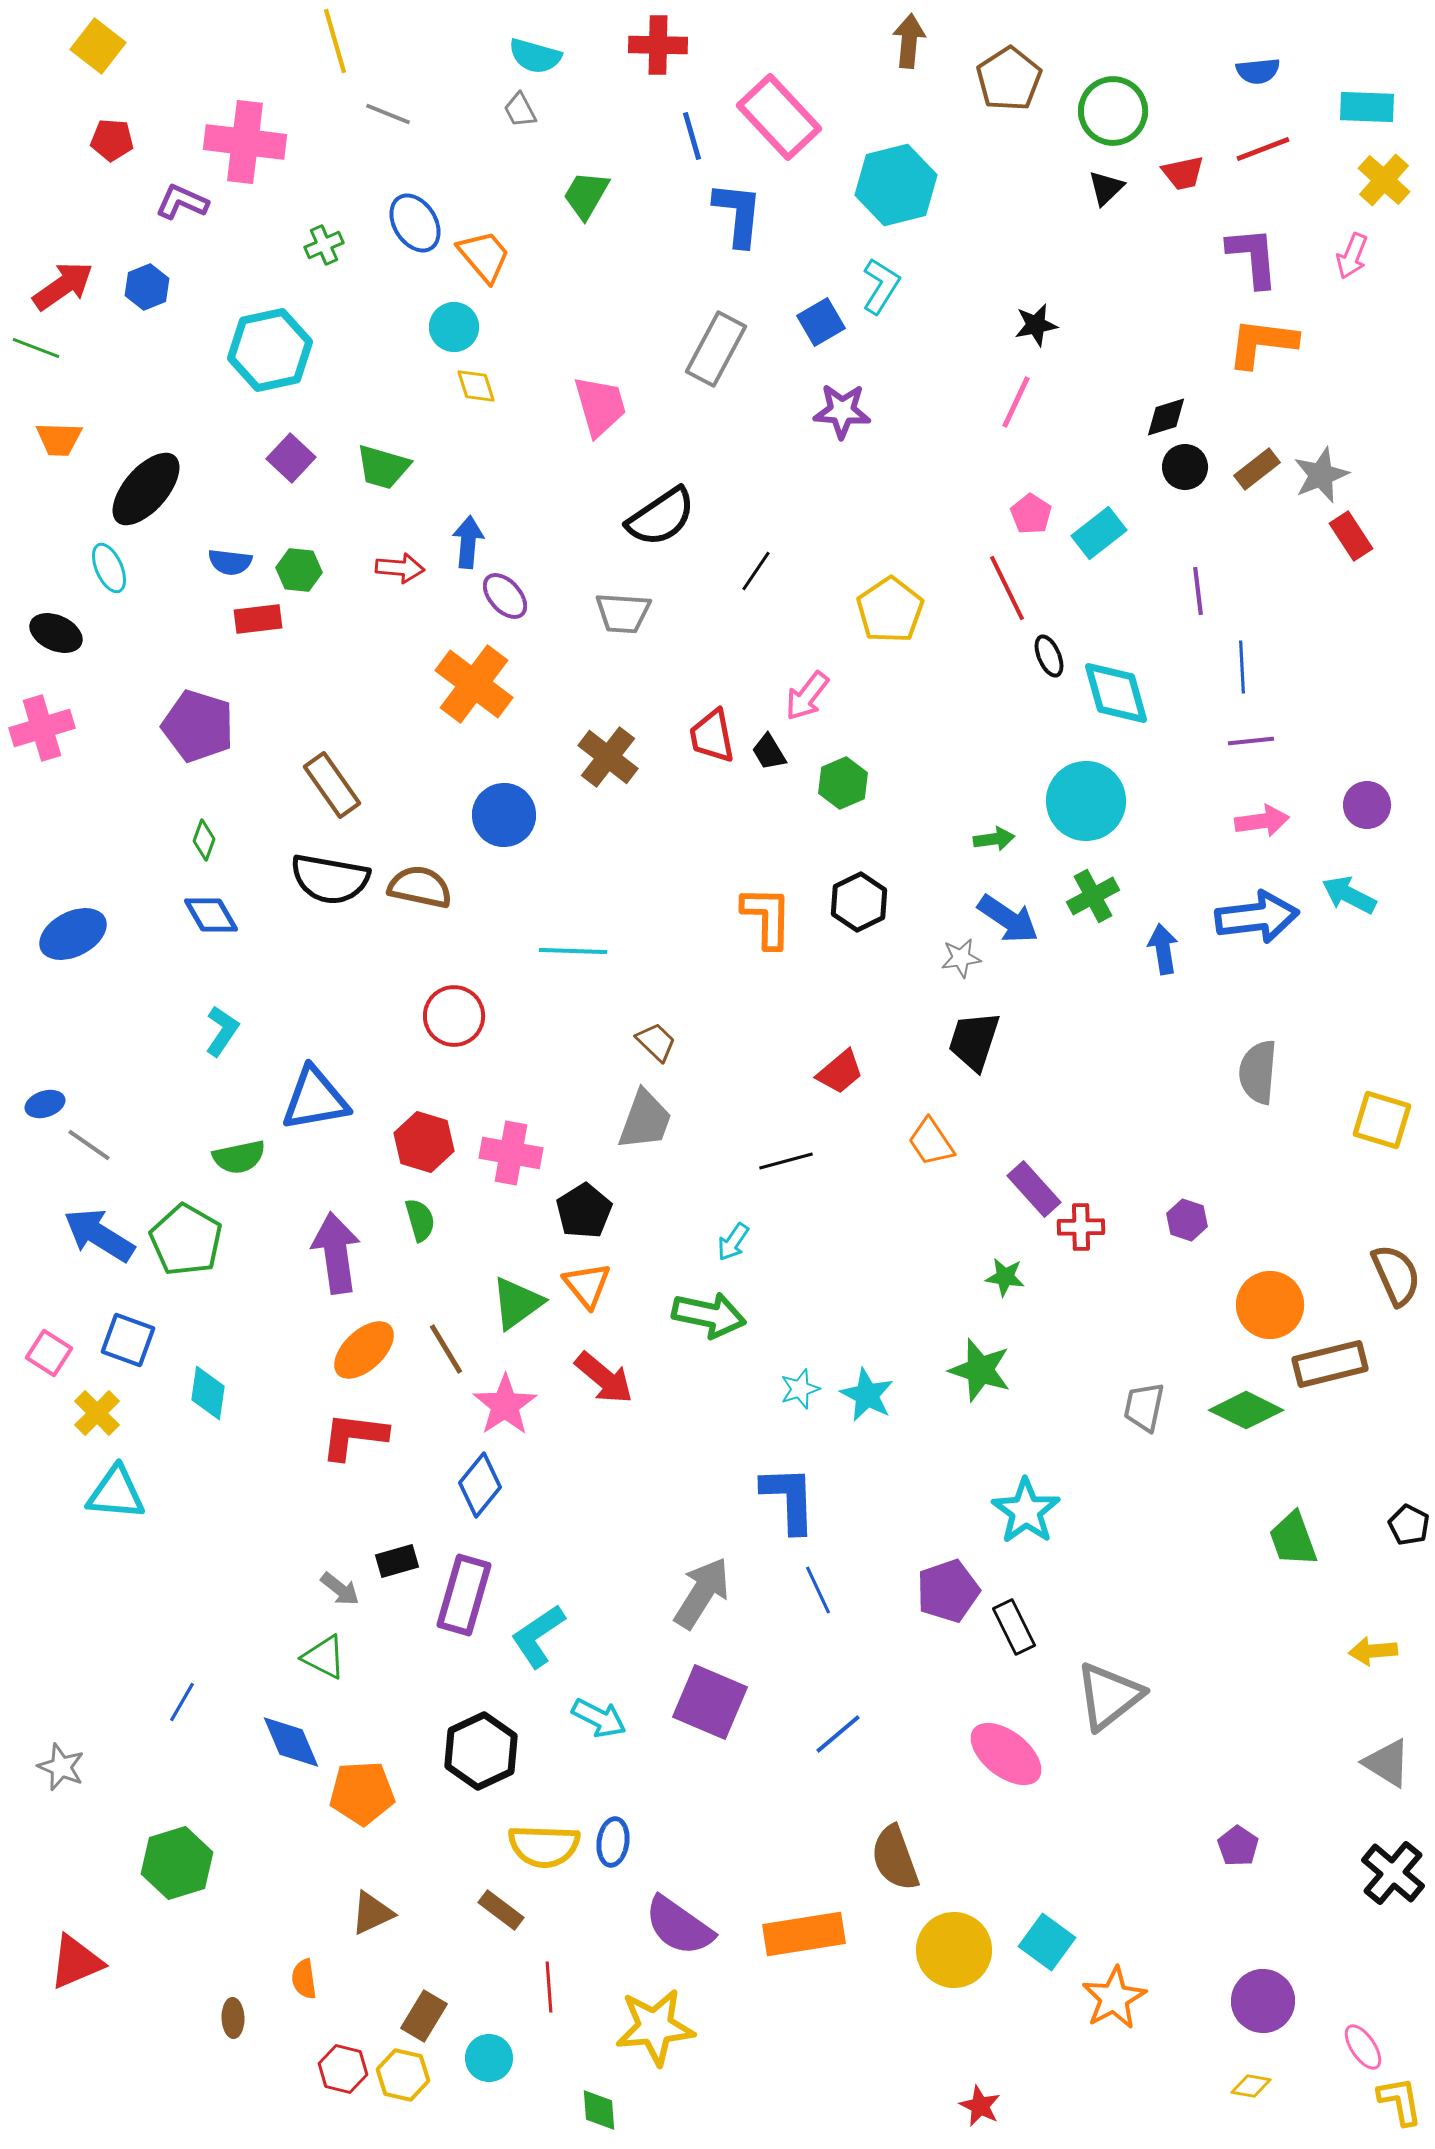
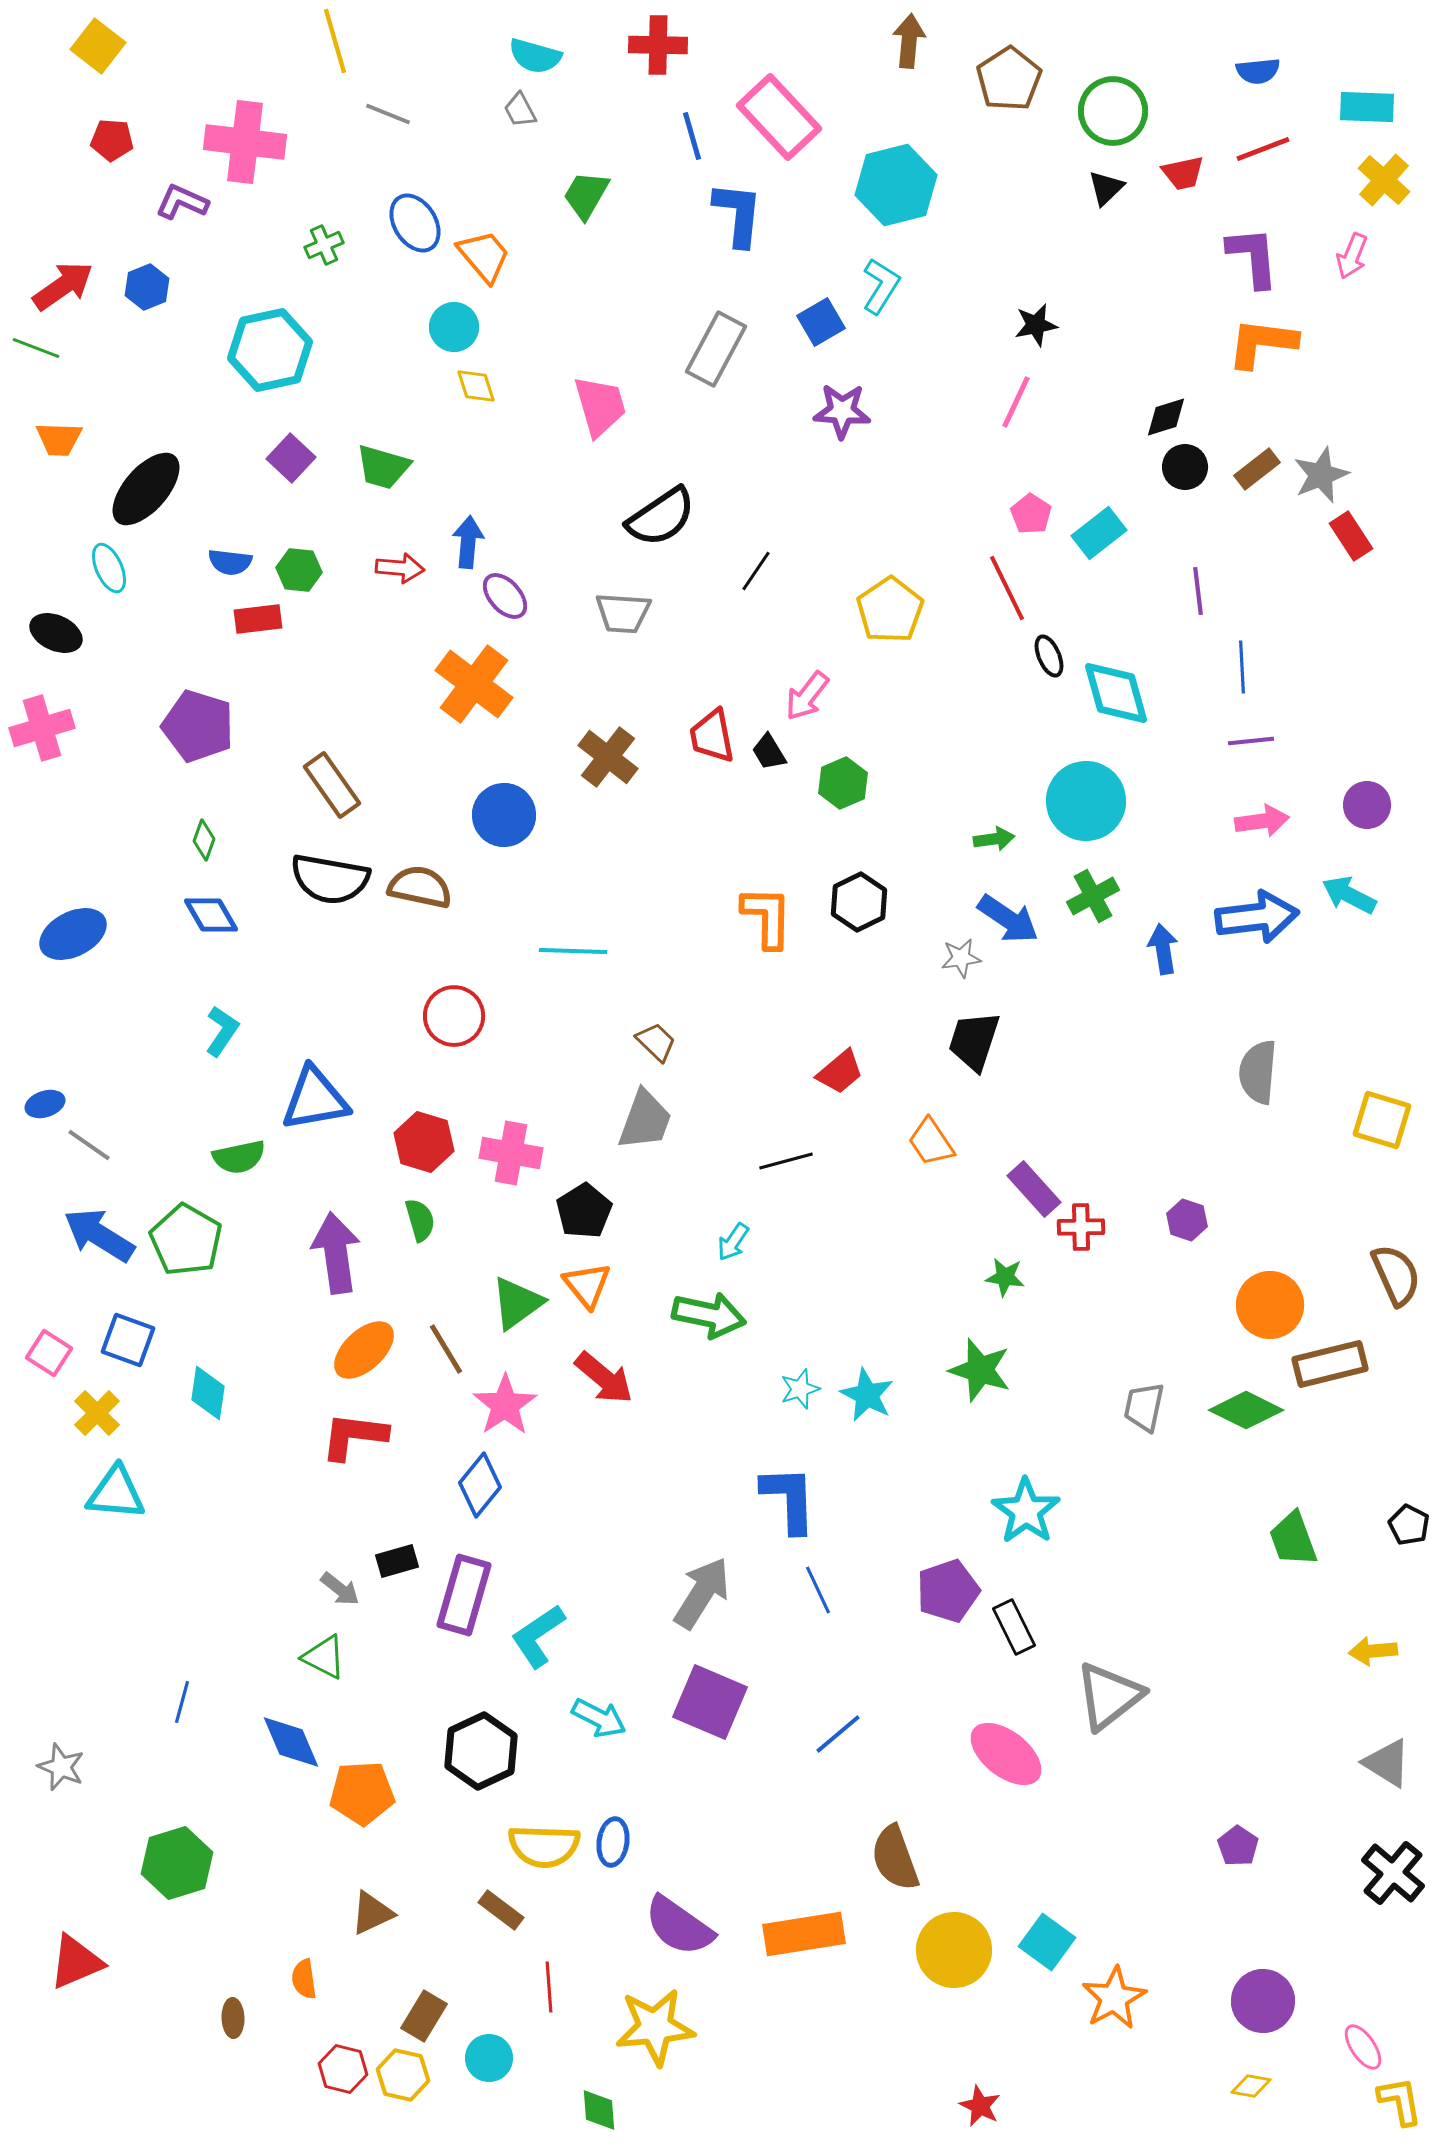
blue line at (182, 1702): rotated 15 degrees counterclockwise
